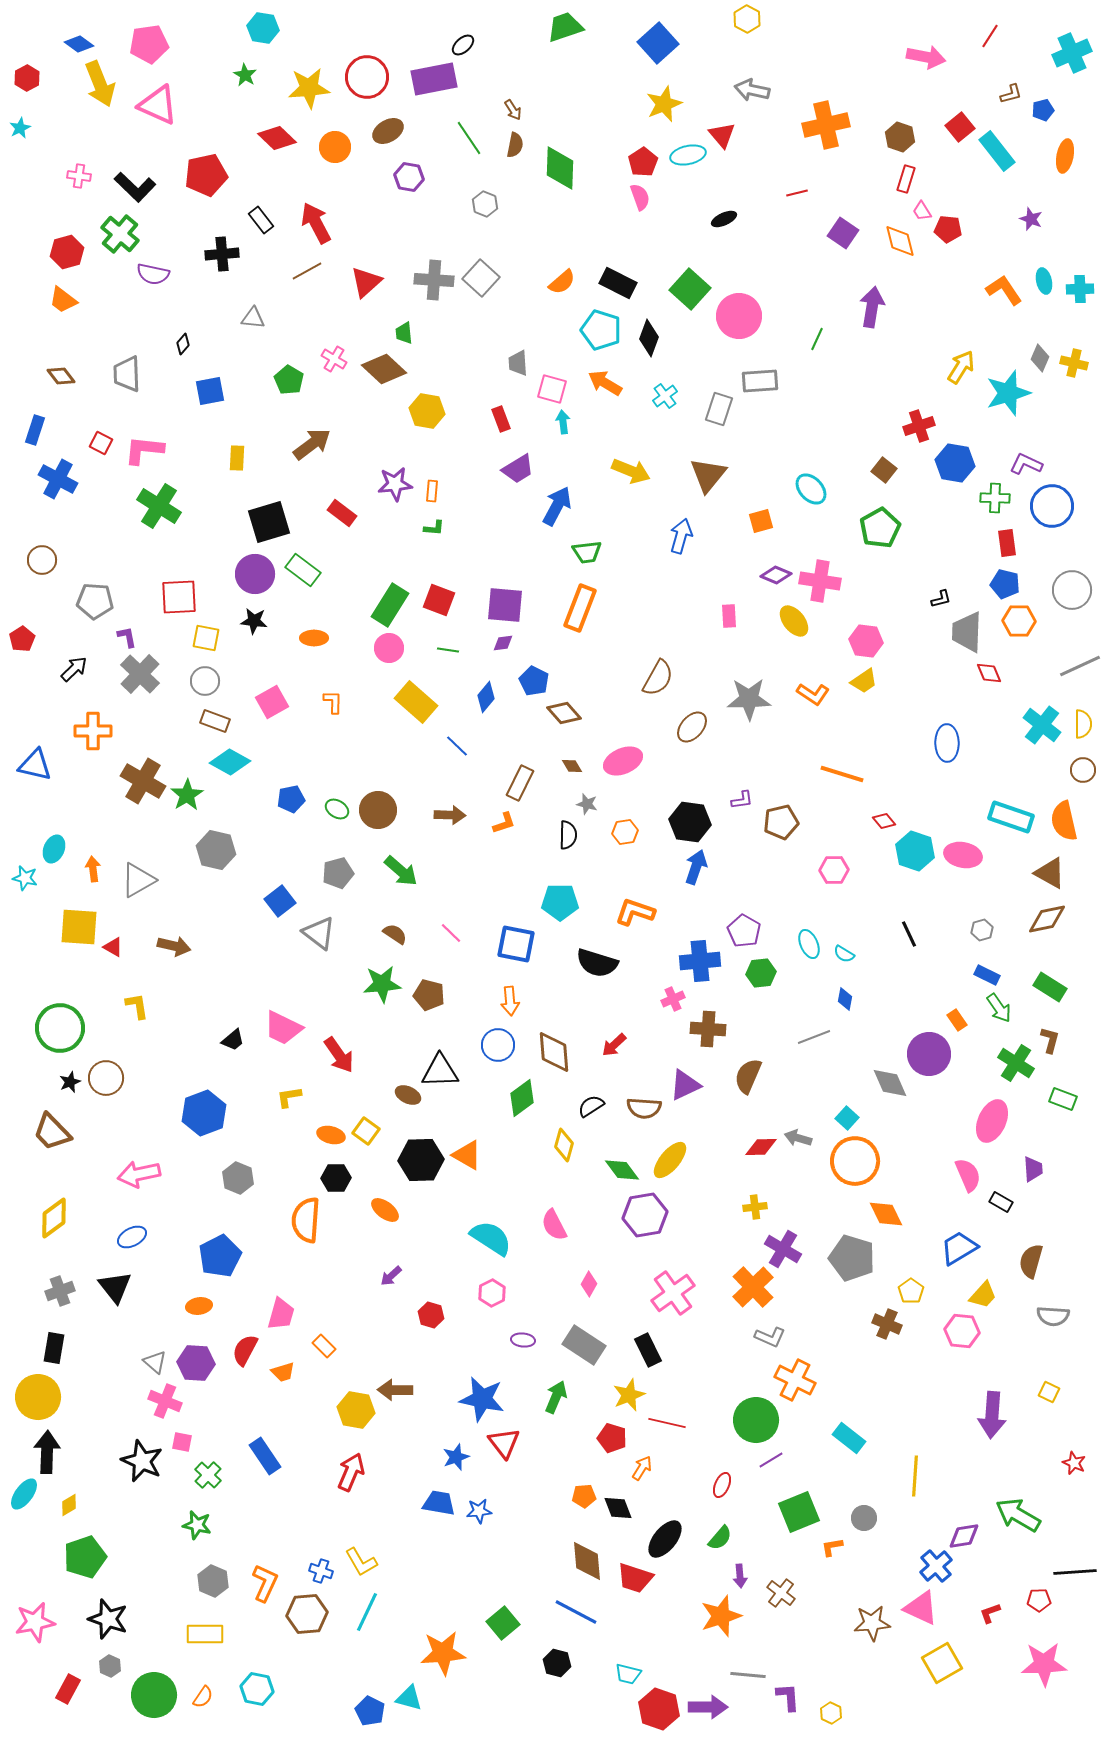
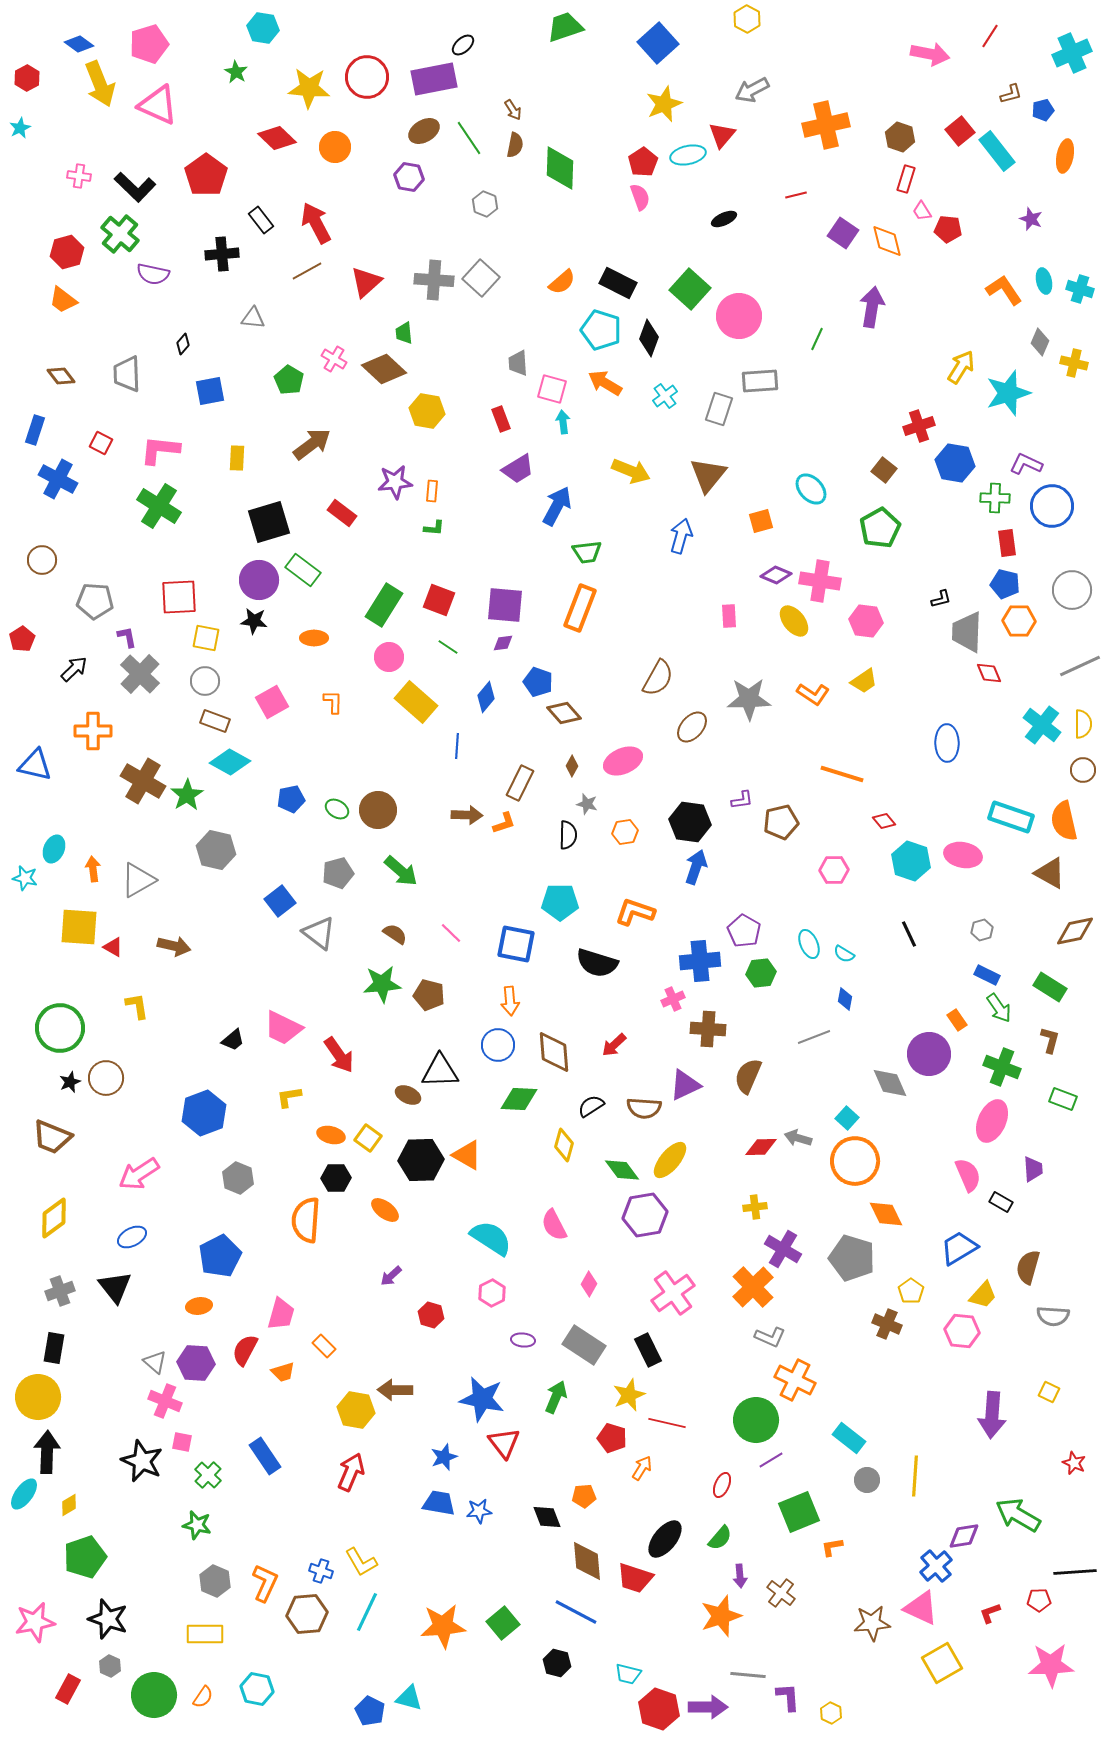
pink pentagon at (149, 44): rotated 9 degrees counterclockwise
pink arrow at (926, 57): moved 4 px right, 3 px up
green star at (245, 75): moved 9 px left, 3 px up
yellow star at (309, 88): rotated 9 degrees clockwise
gray arrow at (752, 90): rotated 40 degrees counterclockwise
red square at (960, 127): moved 4 px down
brown ellipse at (388, 131): moved 36 px right
red triangle at (722, 135): rotated 20 degrees clockwise
red pentagon at (206, 175): rotated 24 degrees counterclockwise
red line at (797, 193): moved 1 px left, 2 px down
orange diamond at (900, 241): moved 13 px left
cyan cross at (1080, 289): rotated 20 degrees clockwise
gray diamond at (1040, 358): moved 16 px up
pink L-shape at (144, 450): moved 16 px right
purple star at (395, 484): moved 2 px up
purple circle at (255, 574): moved 4 px right, 6 px down
green rectangle at (390, 605): moved 6 px left
pink hexagon at (866, 641): moved 20 px up
pink circle at (389, 648): moved 9 px down
green line at (448, 650): moved 3 px up; rotated 25 degrees clockwise
blue pentagon at (534, 681): moved 4 px right, 1 px down; rotated 8 degrees counterclockwise
blue line at (457, 746): rotated 50 degrees clockwise
brown diamond at (572, 766): rotated 60 degrees clockwise
brown arrow at (450, 815): moved 17 px right
cyan hexagon at (915, 851): moved 4 px left, 10 px down
brown diamond at (1047, 919): moved 28 px right, 12 px down
green cross at (1016, 1063): moved 14 px left, 4 px down; rotated 12 degrees counterclockwise
green diamond at (522, 1098): moved 3 px left, 1 px down; rotated 39 degrees clockwise
yellow square at (366, 1131): moved 2 px right, 7 px down
brown trapezoid at (52, 1132): moved 5 px down; rotated 24 degrees counterclockwise
pink arrow at (139, 1174): rotated 21 degrees counterclockwise
brown semicircle at (1031, 1261): moved 3 px left, 6 px down
blue star at (456, 1457): moved 12 px left
black diamond at (618, 1508): moved 71 px left, 9 px down
gray circle at (864, 1518): moved 3 px right, 38 px up
gray hexagon at (213, 1581): moved 2 px right
orange star at (443, 1653): moved 27 px up
pink star at (1044, 1664): moved 7 px right, 1 px down
